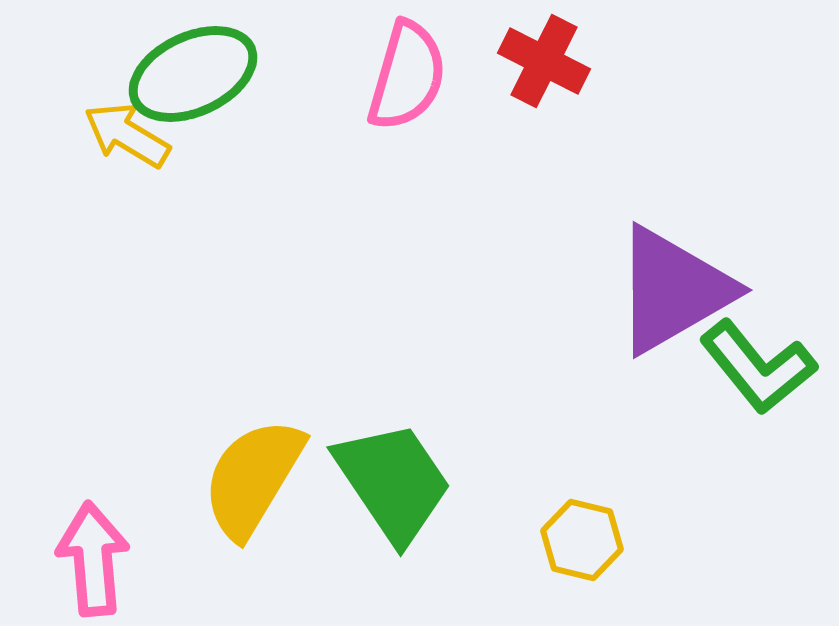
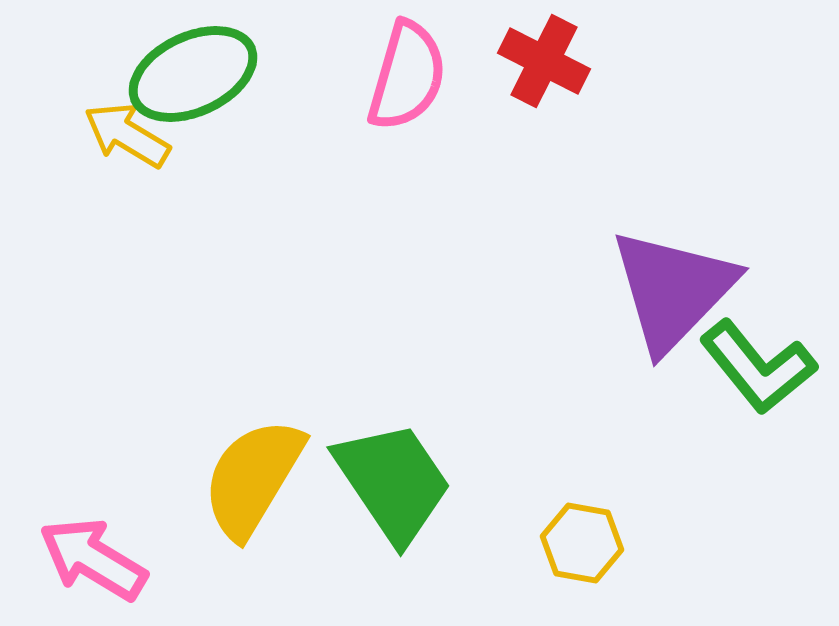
purple triangle: rotated 16 degrees counterclockwise
yellow hexagon: moved 3 px down; rotated 4 degrees counterclockwise
pink arrow: rotated 54 degrees counterclockwise
